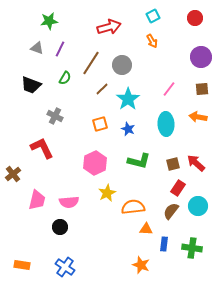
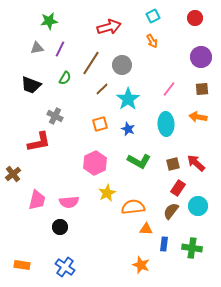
gray triangle at (37, 48): rotated 32 degrees counterclockwise
red L-shape at (42, 148): moved 3 px left, 6 px up; rotated 105 degrees clockwise
green L-shape at (139, 161): rotated 15 degrees clockwise
